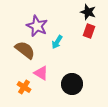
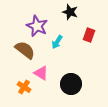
black star: moved 18 px left
red rectangle: moved 4 px down
black circle: moved 1 px left
